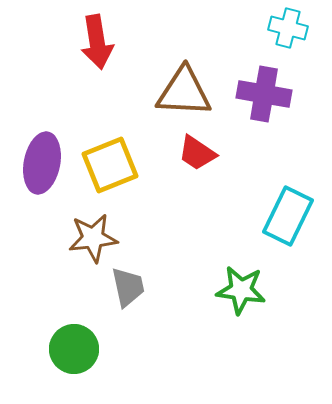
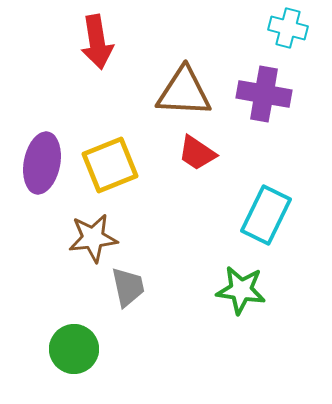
cyan rectangle: moved 22 px left, 1 px up
